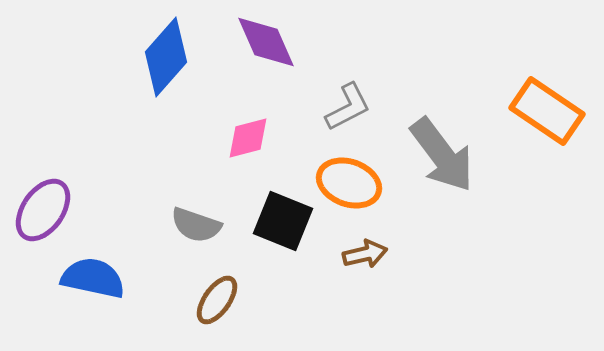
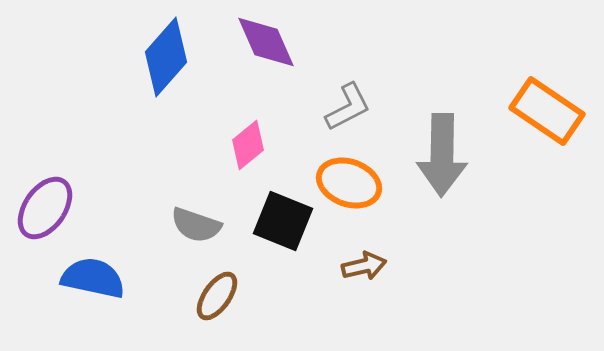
pink diamond: moved 7 px down; rotated 24 degrees counterclockwise
gray arrow: rotated 38 degrees clockwise
purple ellipse: moved 2 px right, 2 px up
brown arrow: moved 1 px left, 12 px down
brown ellipse: moved 4 px up
